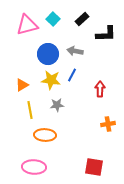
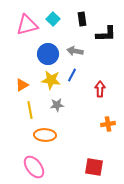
black rectangle: rotated 56 degrees counterclockwise
pink ellipse: rotated 50 degrees clockwise
